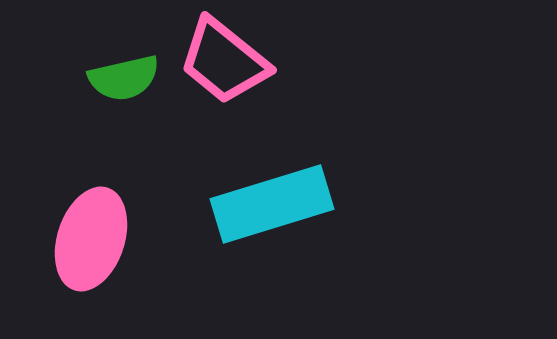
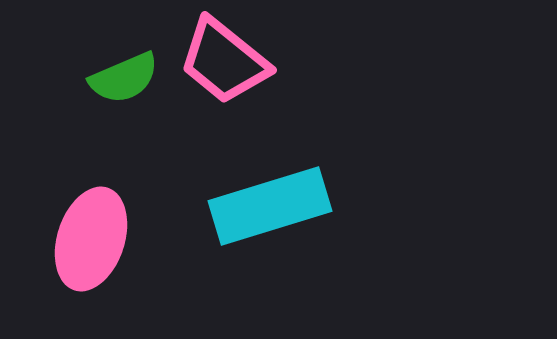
green semicircle: rotated 10 degrees counterclockwise
cyan rectangle: moved 2 px left, 2 px down
